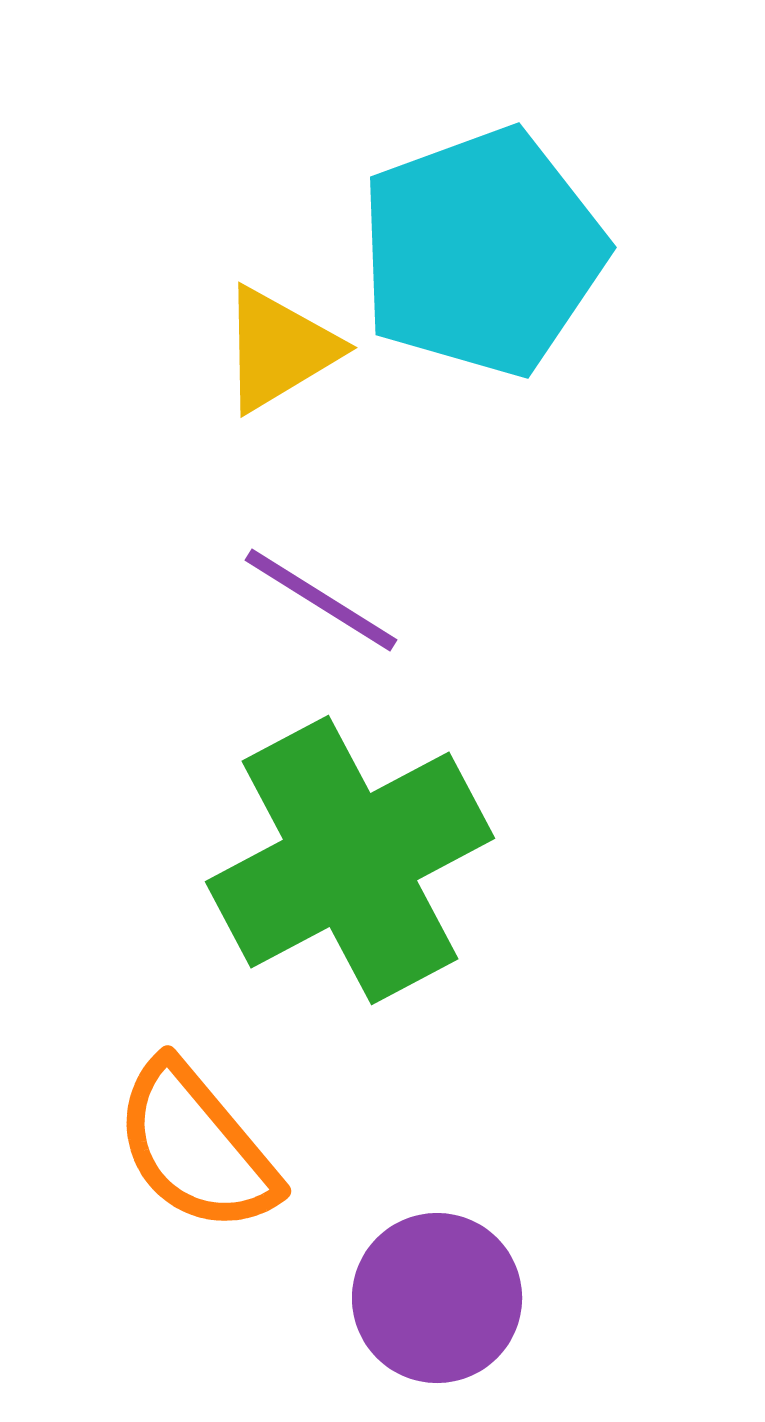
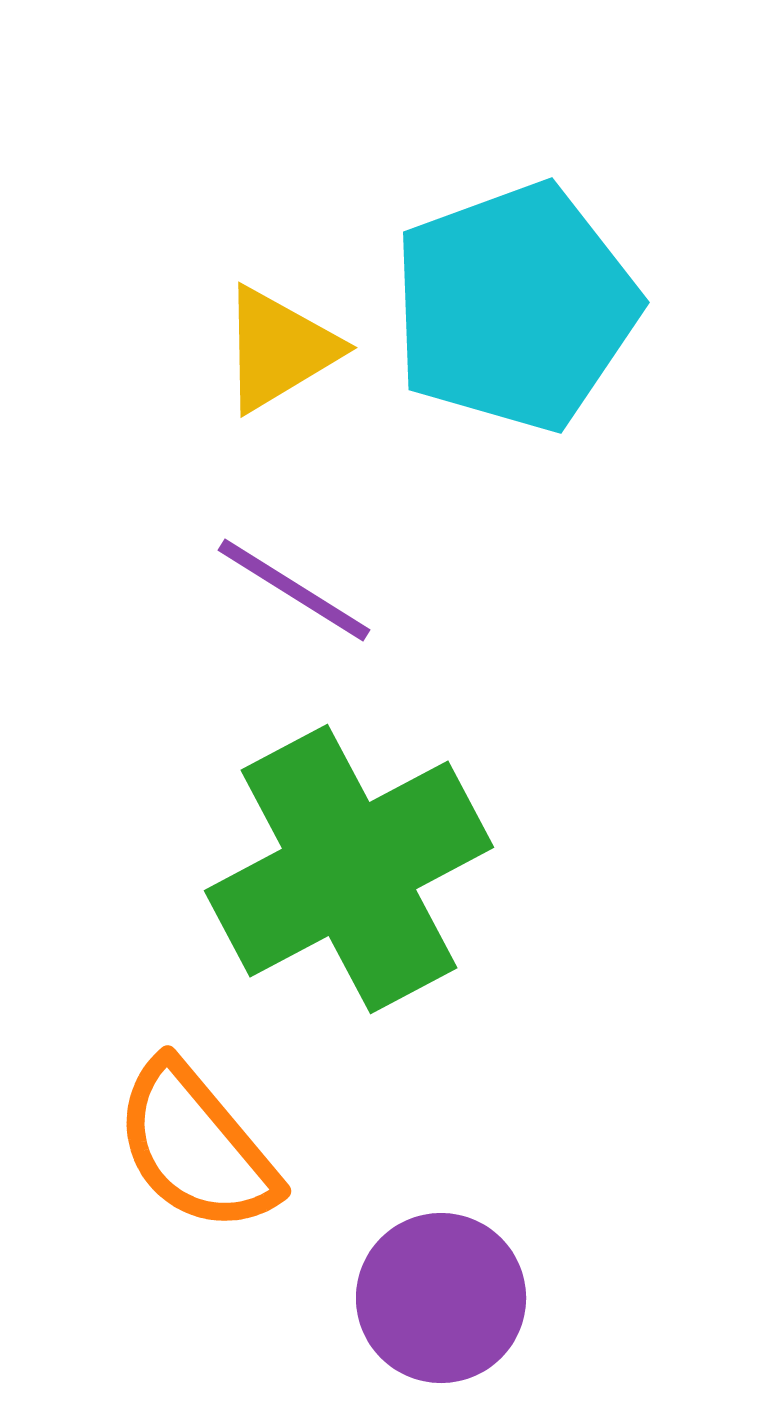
cyan pentagon: moved 33 px right, 55 px down
purple line: moved 27 px left, 10 px up
green cross: moved 1 px left, 9 px down
purple circle: moved 4 px right
